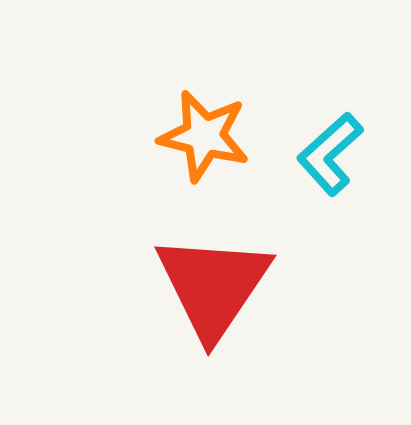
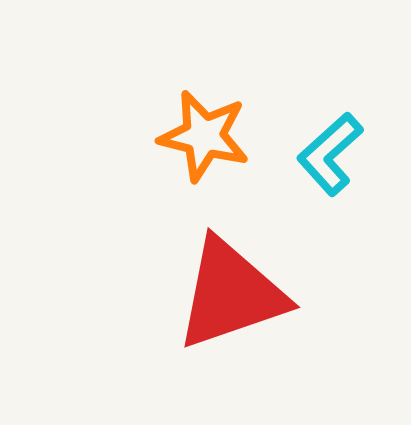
red triangle: moved 18 px right, 8 px down; rotated 37 degrees clockwise
